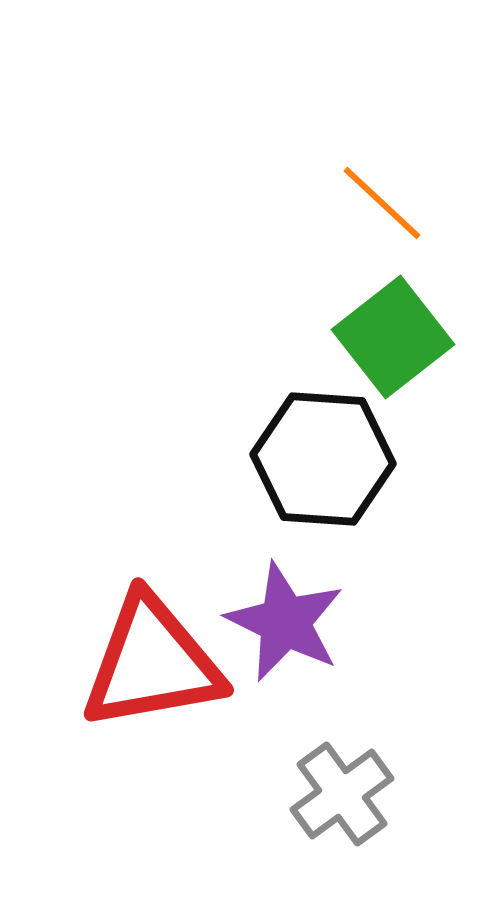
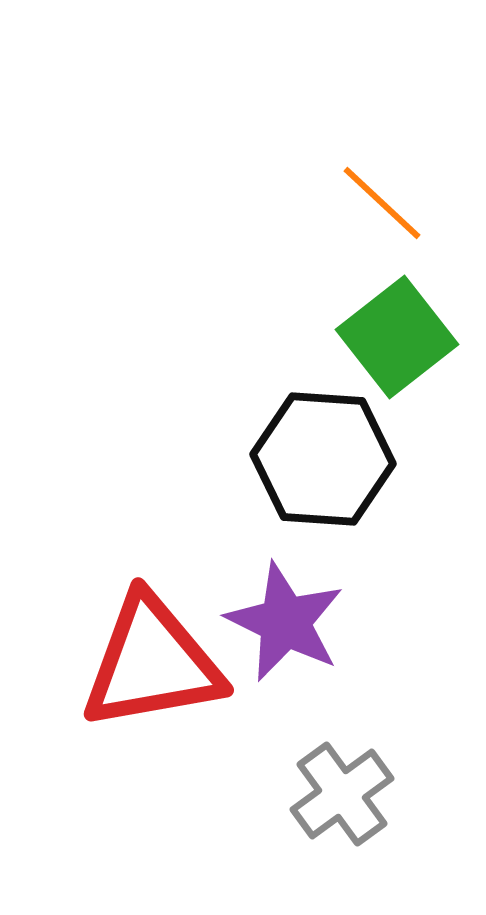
green square: moved 4 px right
